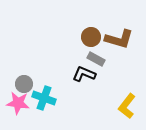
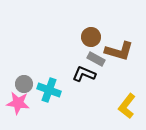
brown L-shape: moved 12 px down
cyan cross: moved 5 px right, 8 px up
